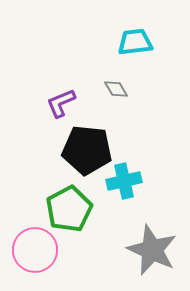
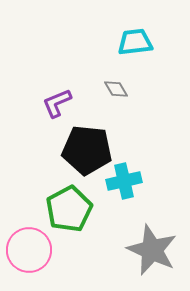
purple L-shape: moved 4 px left
pink circle: moved 6 px left
